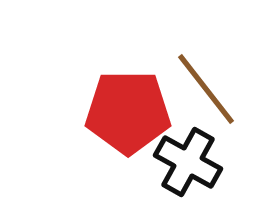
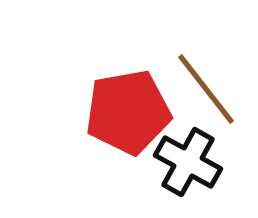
red pentagon: rotated 10 degrees counterclockwise
